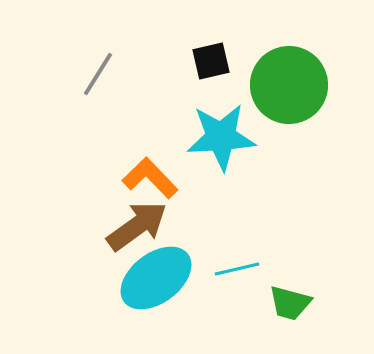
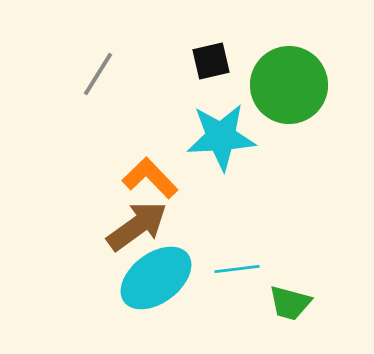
cyan line: rotated 6 degrees clockwise
